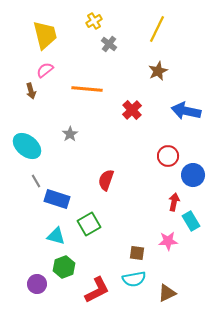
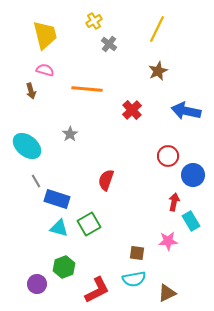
pink semicircle: rotated 54 degrees clockwise
cyan triangle: moved 3 px right, 8 px up
